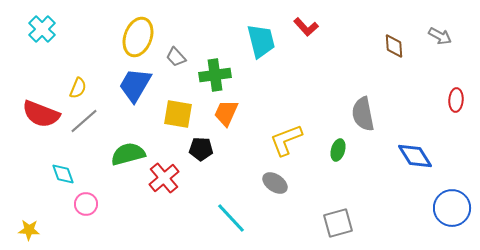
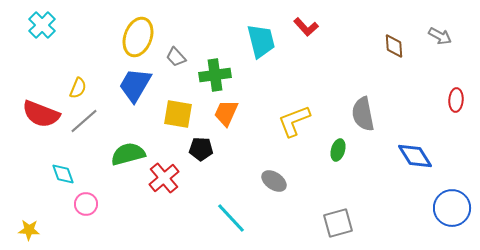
cyan cross: moved 4 px up
yellow L-shape: moved 8 px right, 19 px up
gray ellipse: moved 1 px left, 2 px up
